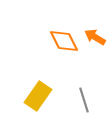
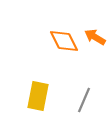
yellow rectangle: rotated 24 degrees counterclockwise
gray line: rotated 40 degrees clockwise
